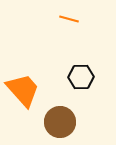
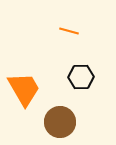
orange line: moved 12 px down
orange trapezoid: moved 1 px right, 1 px up; rotated 12 degrees clockwise
